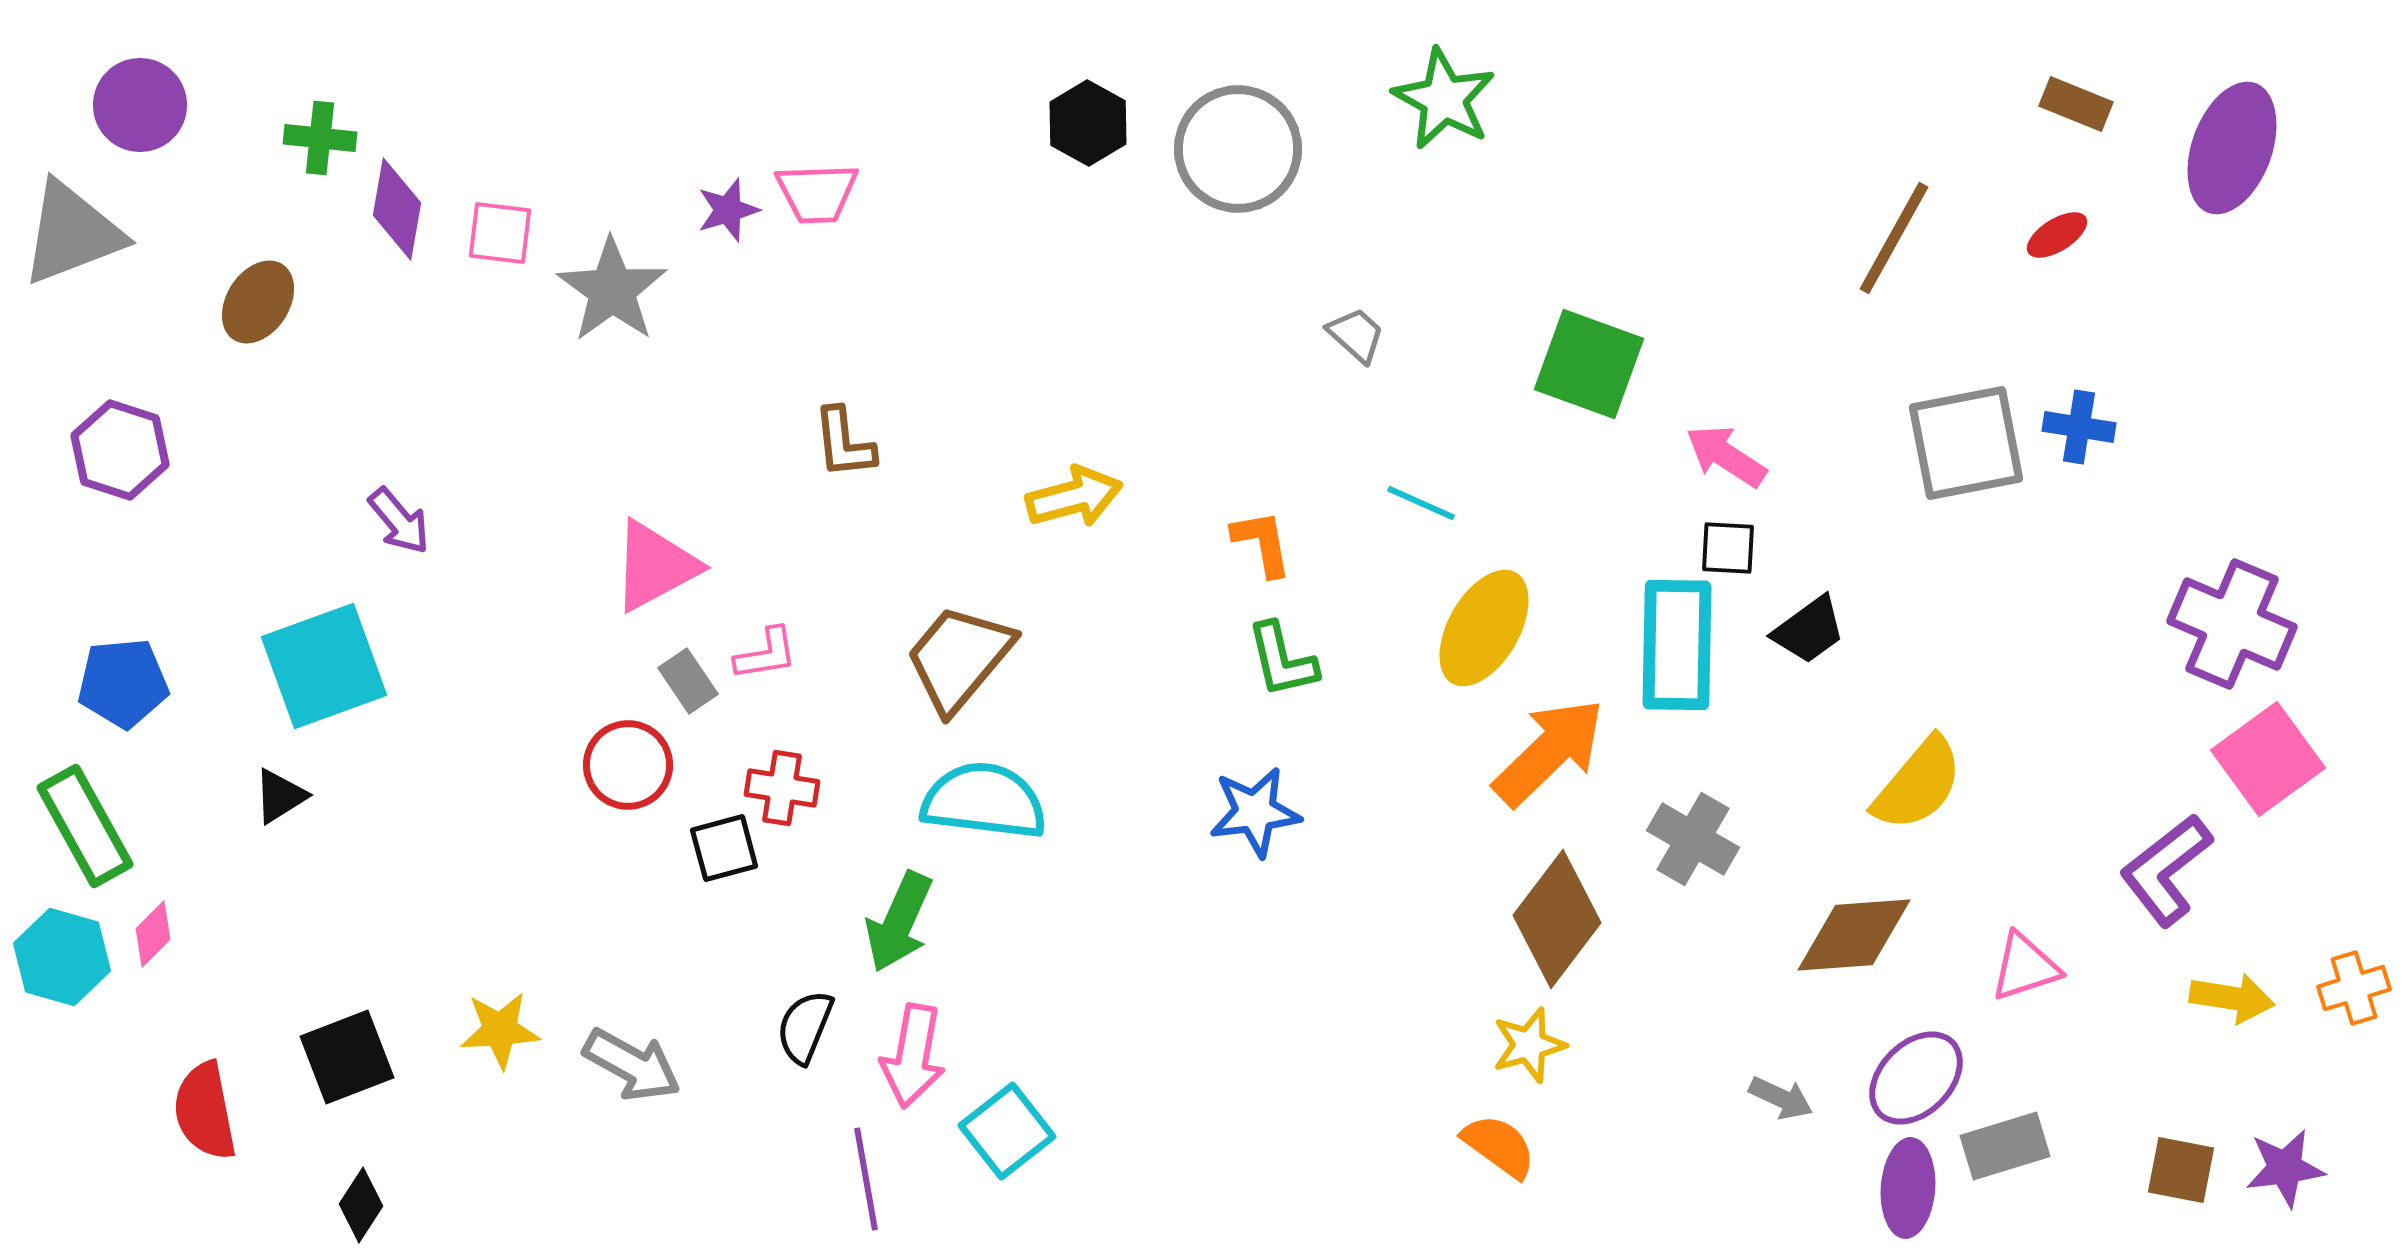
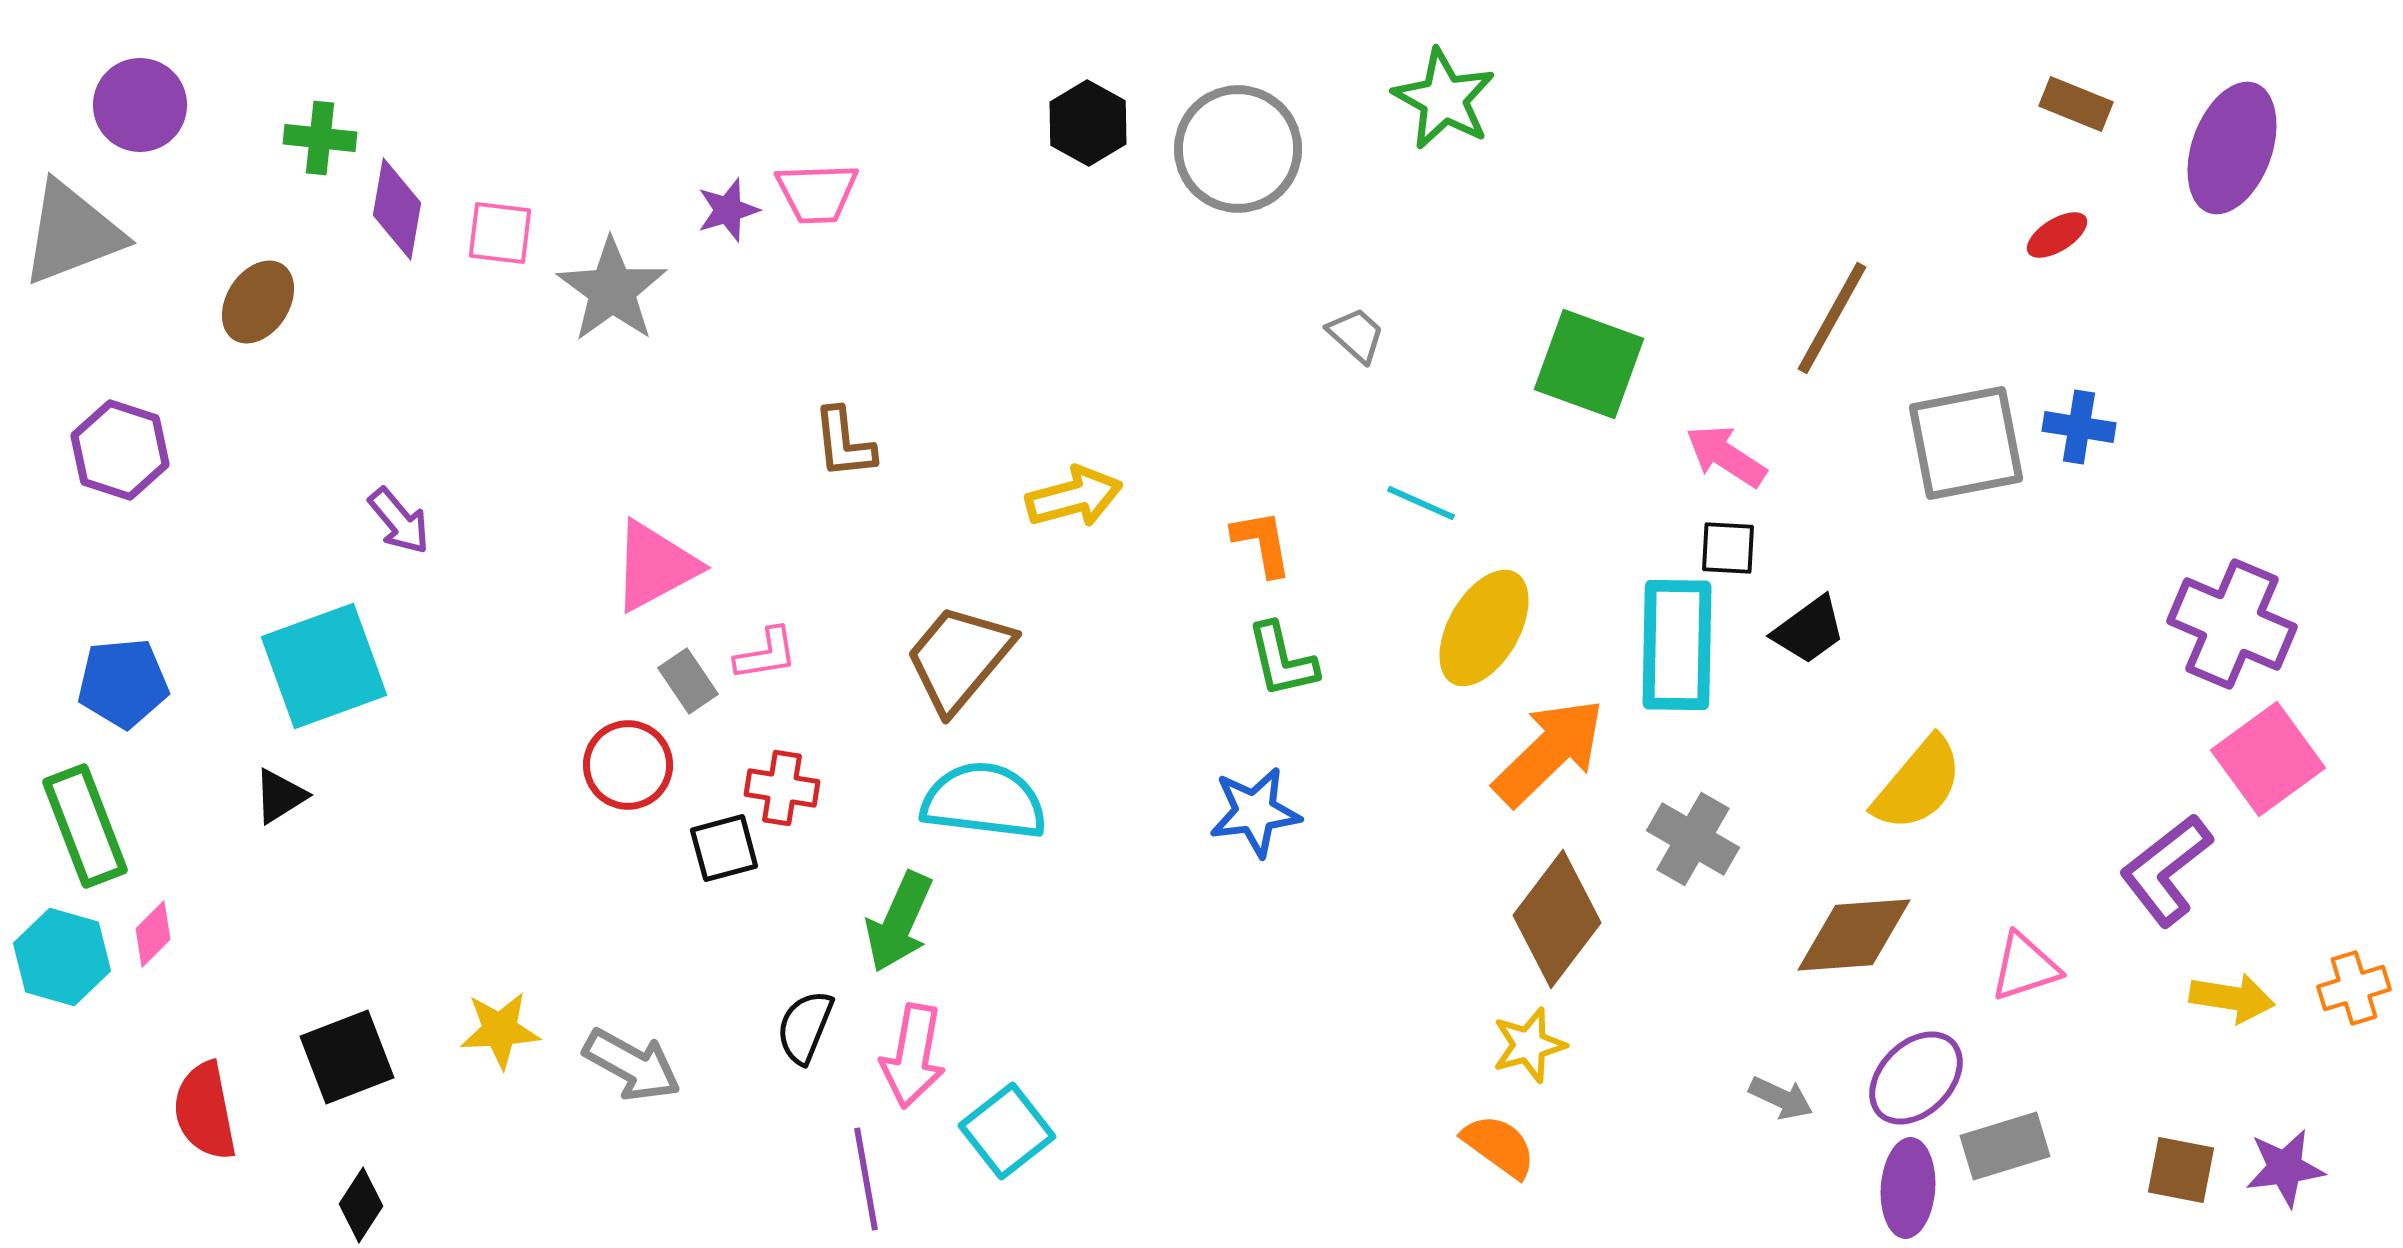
brown line at (1894, 238): moved 62 px left, 80 px down
green rectangle at (85, 826): rotated 8 degrees clockwise
